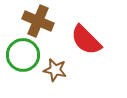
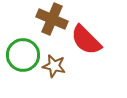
brown cross: moved 14 px right, 2 px up
brown star: moved 1 px left, 4 px up
